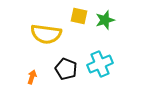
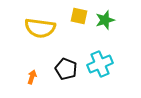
yellow semicircle: moved 6 px left, 6 px up
